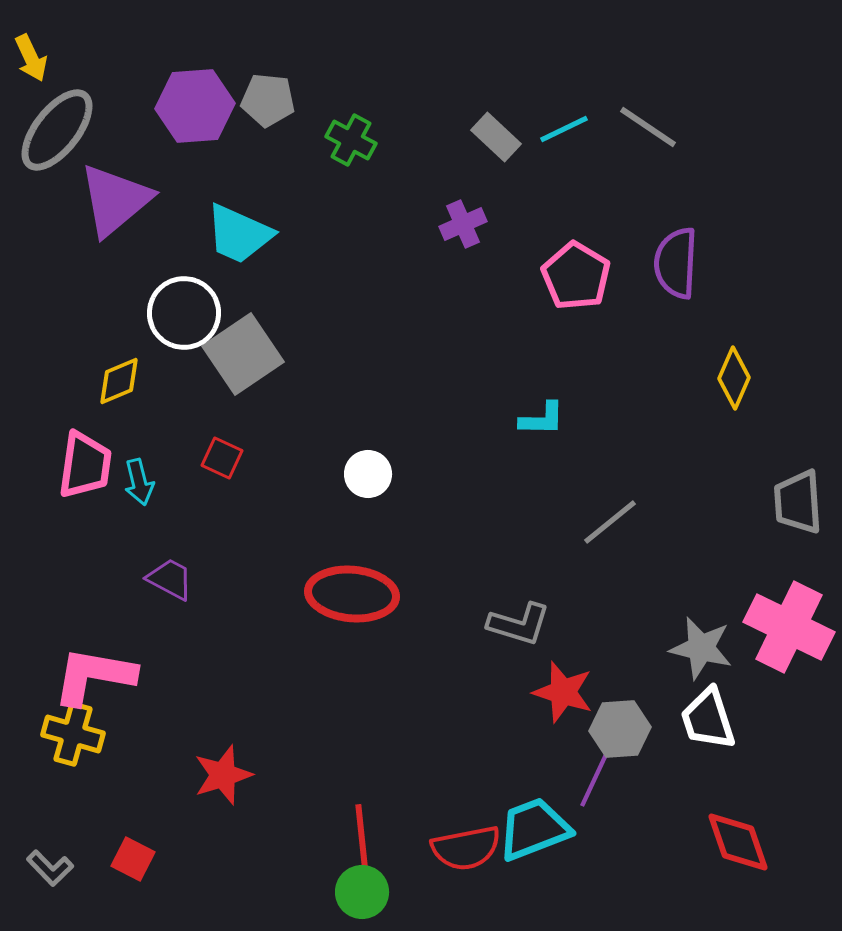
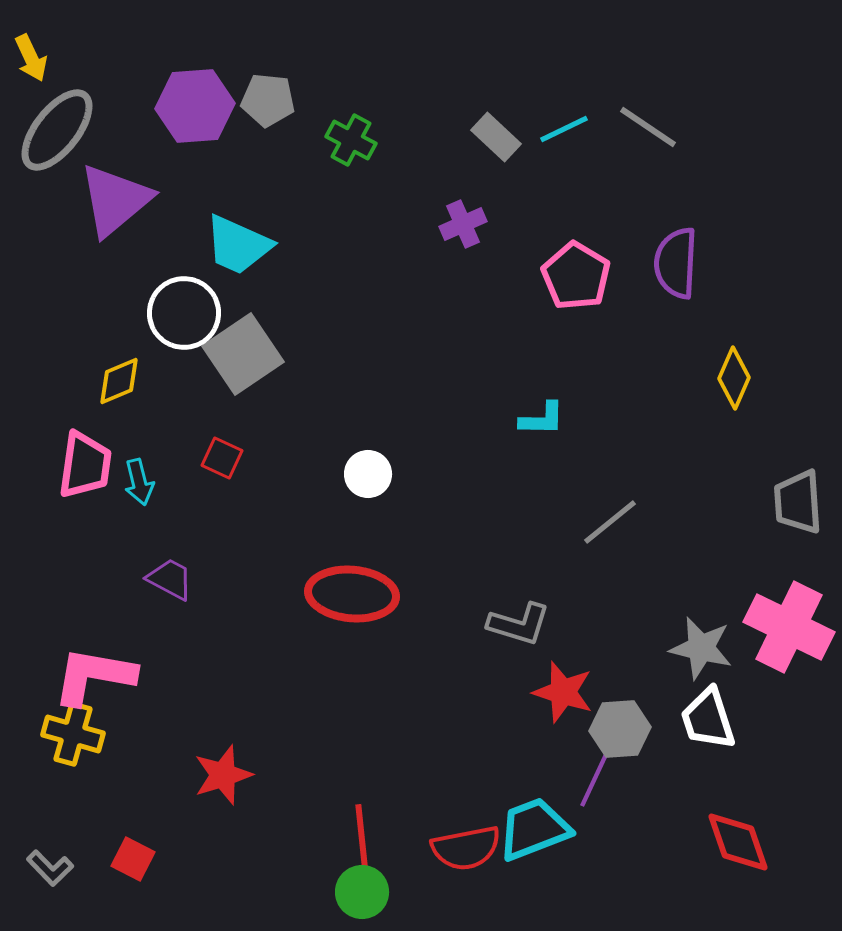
cyan trapezoid at (239, 234): moved 1 px left, 11 px down
